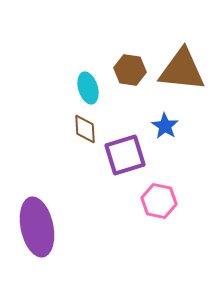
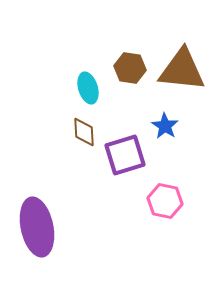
brown hexagon: moved 2 px up
brown diamond: moved 1 px left, 3 px down
pink hexagon: moved 6 px right
